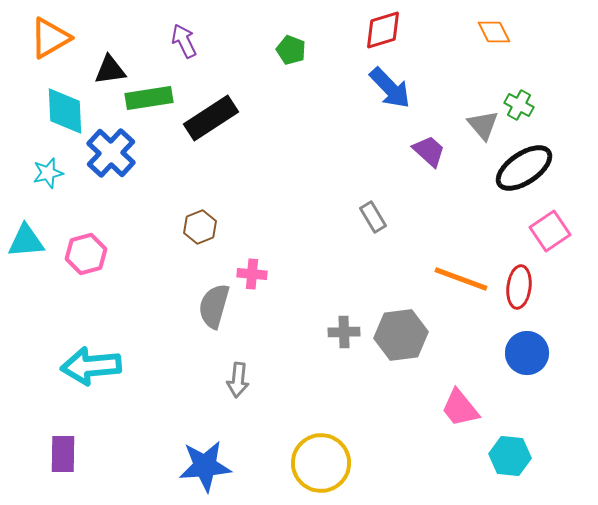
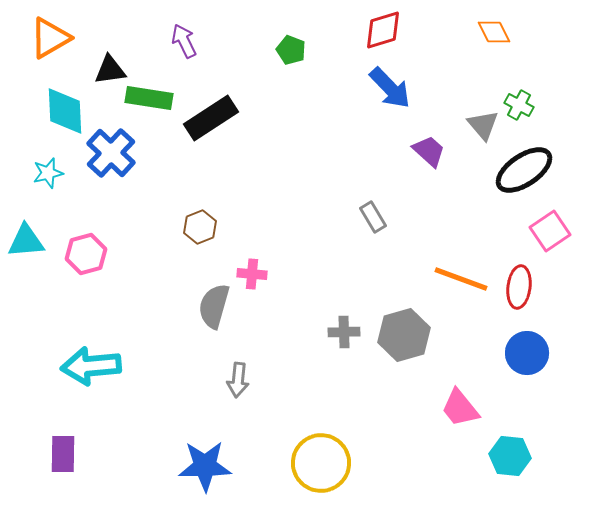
green rectangle: rotated 18 degrees clockwise
black ellipse: moved 2 px down
gray hexagon: moved 3 px right; rotated 9 degrees counterclockwise
blue star: rotated 4 degrees clockwise
